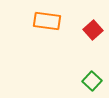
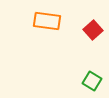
green square: rotated 12 degrees counterclockwise
